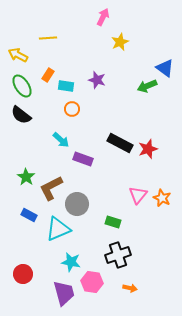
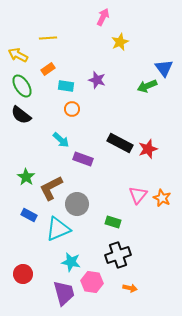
blue triangle: moved 1 px left; rotated 18 degrees clockwise
orange rectangle: moved 6 px up; rotated 24 degrees clockwise
